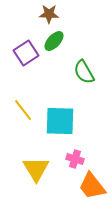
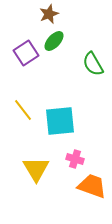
brown star: rotated 24 degrees counterclockwise
green semicircle: moved 9 px right, 8 px up
cyan square: rotated 8 degrees counterclockwise
orange trapezoid: rotated 148 degrees clockwise
